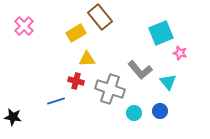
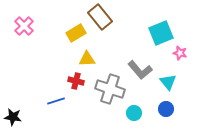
blue circle: moved 6 px right, 2 px up
